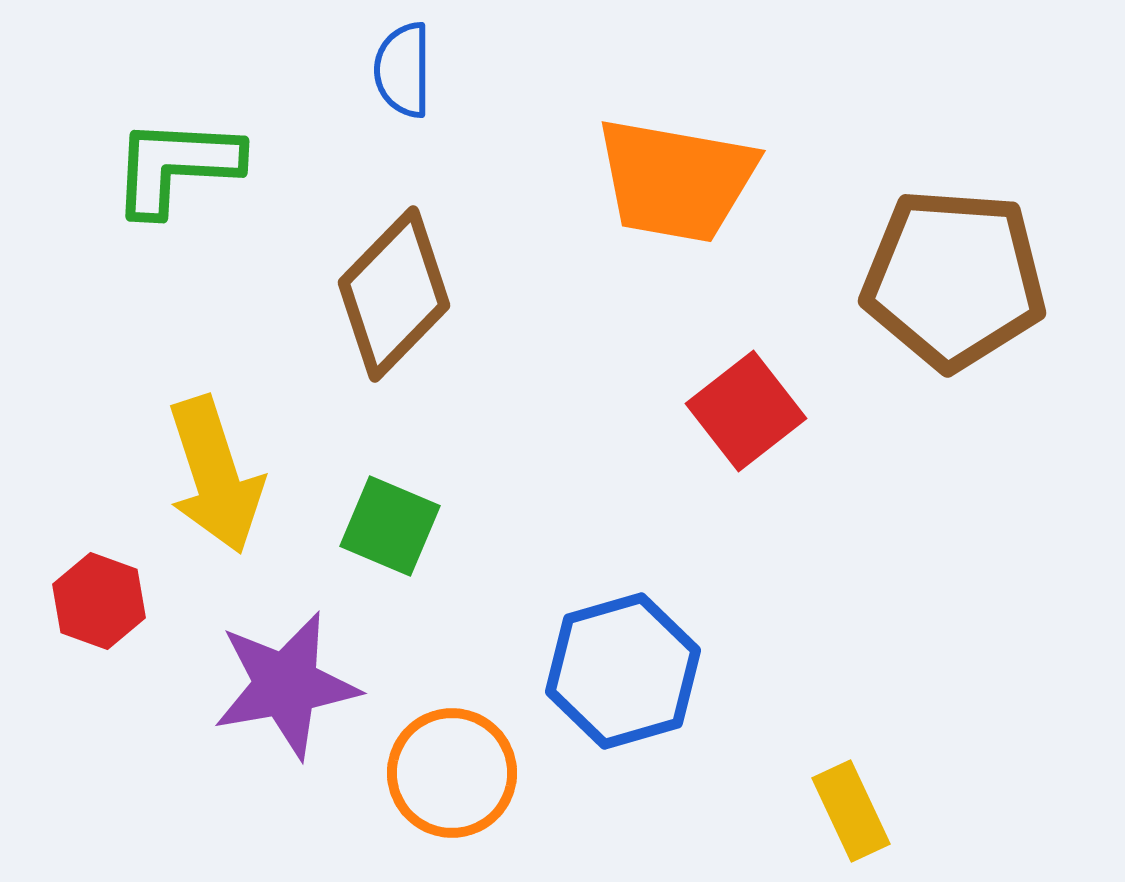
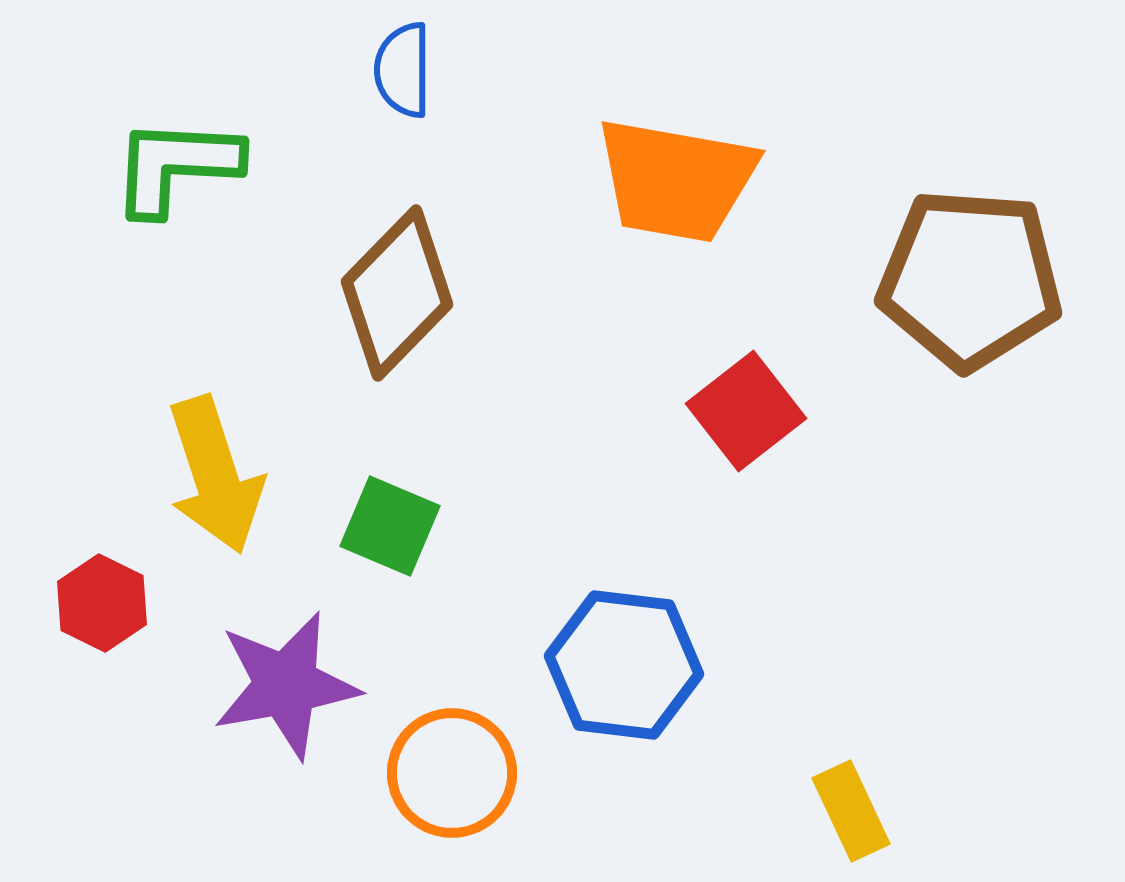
brown pentagon: moved 16 px right
brown diamond: moved 3 px right, 1 px up
red hexagon: moved 3 px right, 2 px down; rotated 6 degrees clockwise
blue hexagon: moved 1 px right, 6 px up; rotated 23 degrees clockwise
